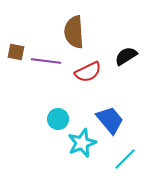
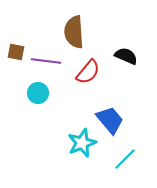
black semicircle: rotated 55 degrees clockwise
red semicircle: rotated 24 degrees counterclockwise
cyan circle: moved 20 px left, 26 px up
